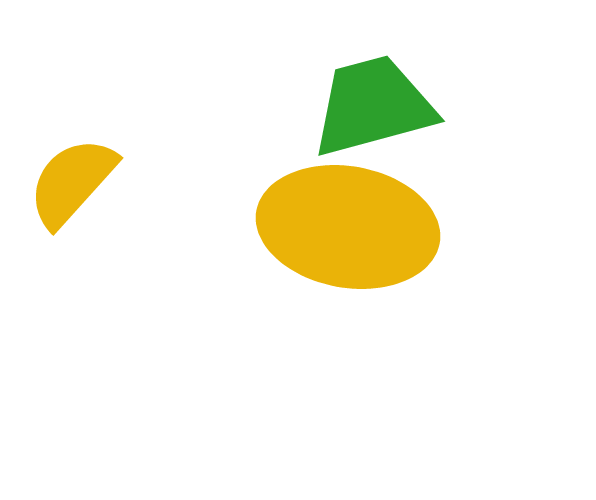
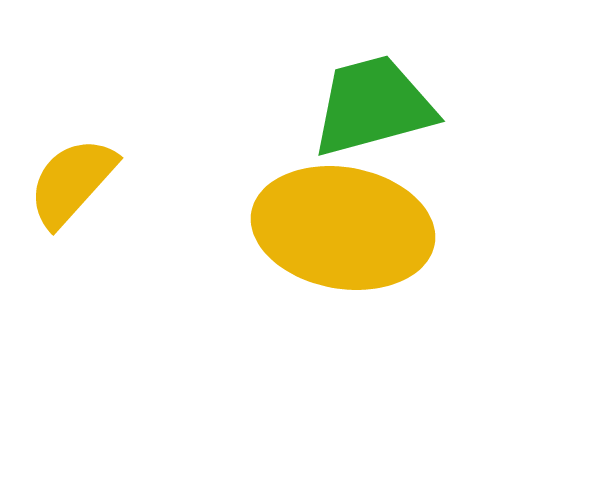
yellow ellipse: moved 5 px left, 1 px down
